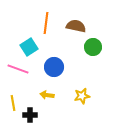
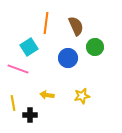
brown semicircle: rotated 54 degrees clockwise
green circle: moved 2 px right
blue circle: moved 14 px right, 9 px up
